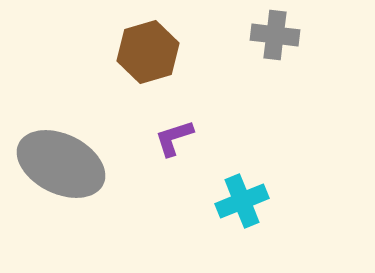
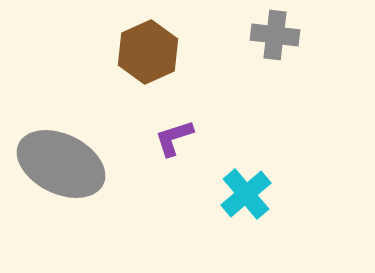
brown hexagon: rotated 8 degrees counterclockwise
cyan cross: moved 4 px right, 7 px up; rotated 18 degrees counterclockwise
